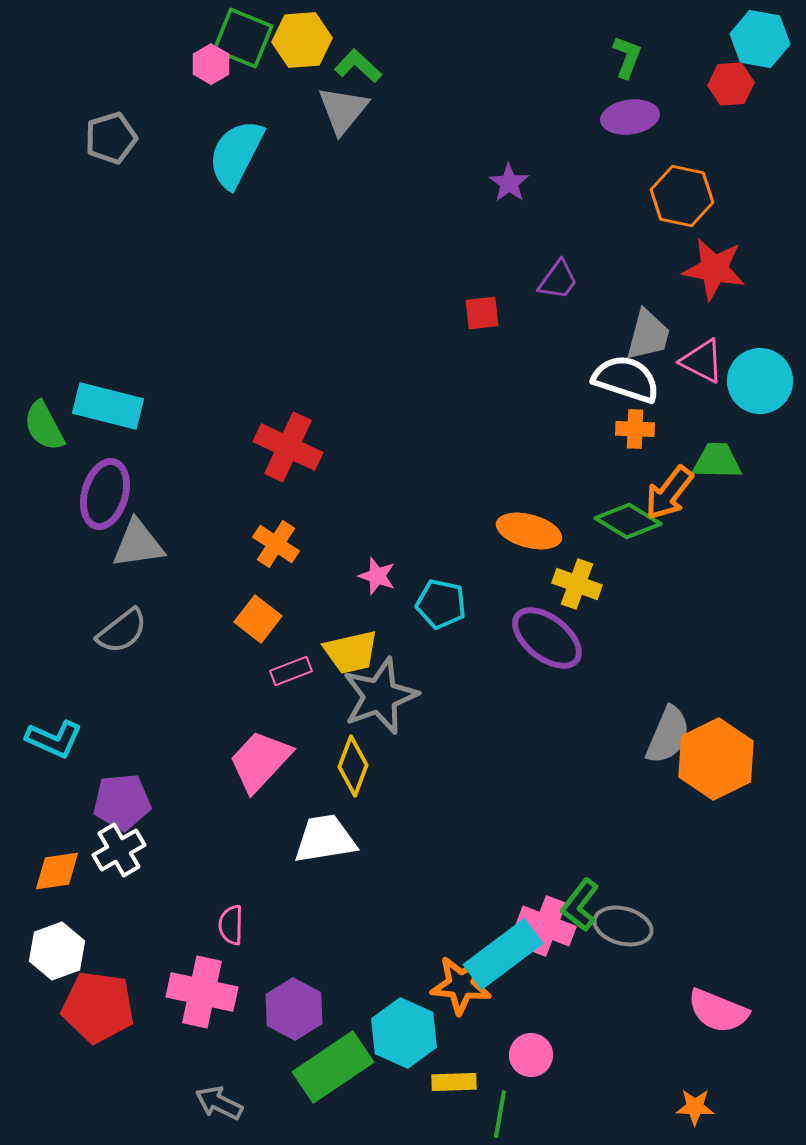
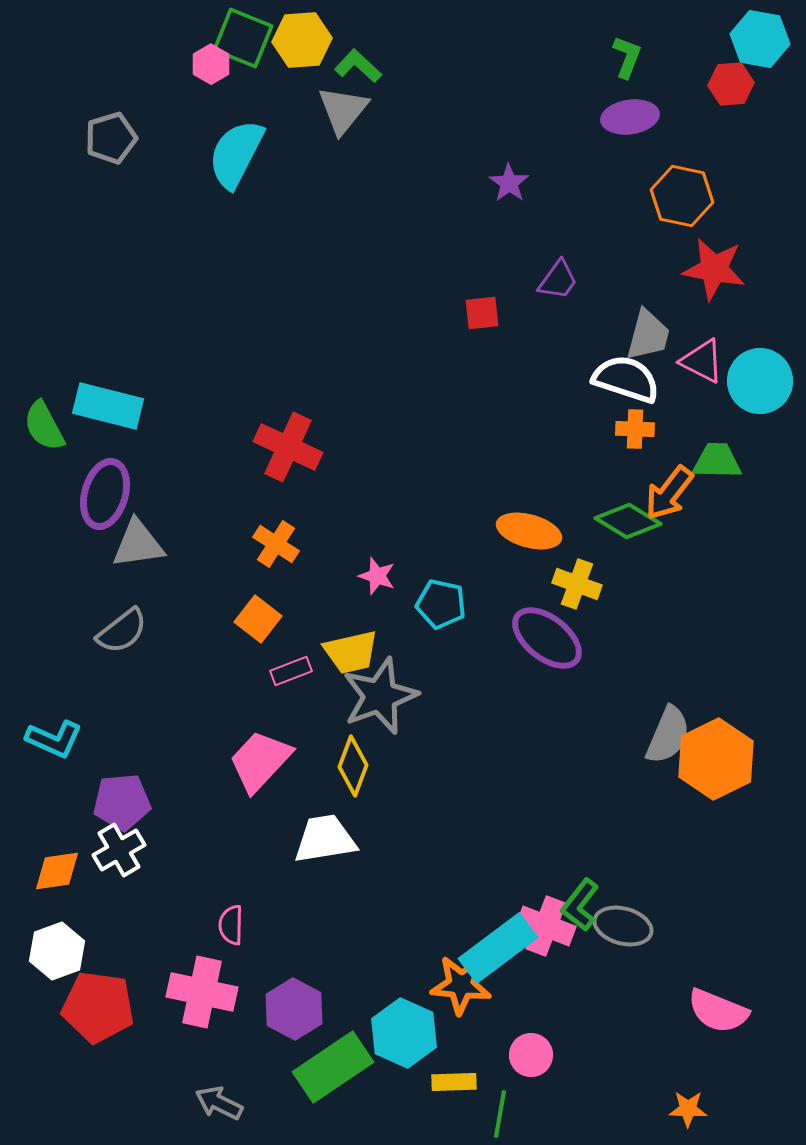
cyan rectangle at (503, 954): moved 5 px left, 6 px up
orange star at (695, 1107): moved 7 px left, 2 px down
